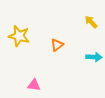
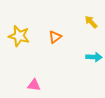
orange triangle: moved 2 px left, 8 px up
